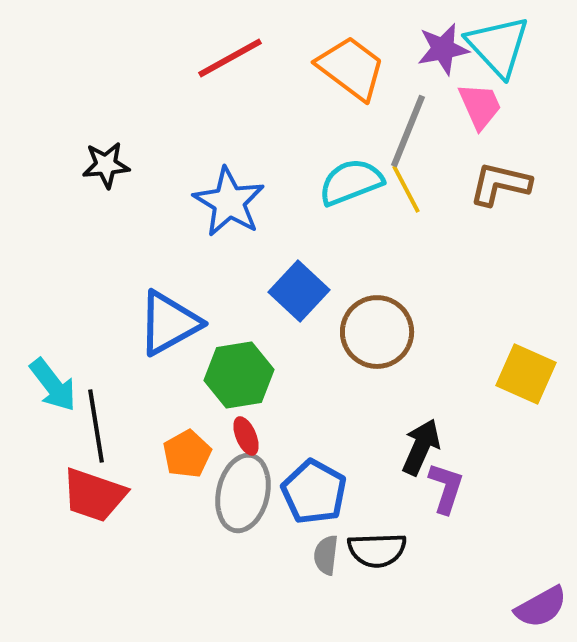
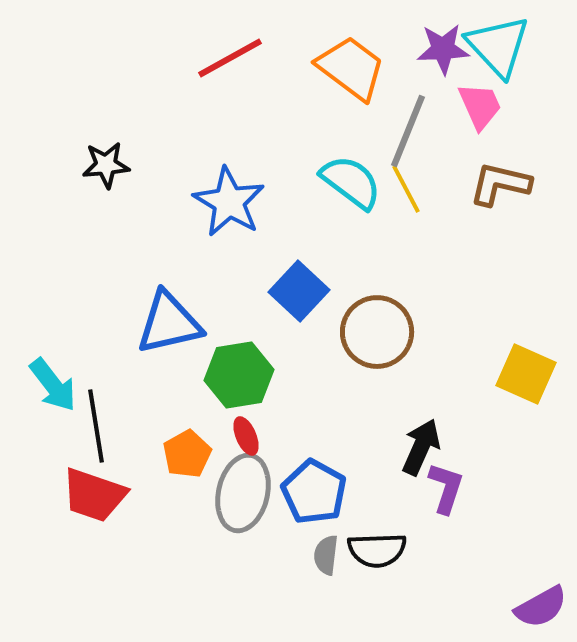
purple star: rotated 8 degrees clockwise
cyan semicircle: rotated 58 degrees clockwise
blue triangle: rotated 16 degrees clockwise
